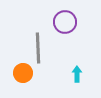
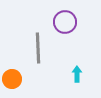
orange circle: moved 11 px left, 6 px down
